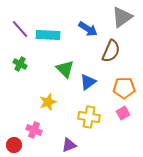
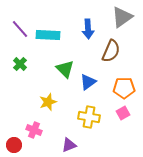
blue arrow: rotated 54 degrees clockwise
green cross: rotated 16 degrees clockwise
